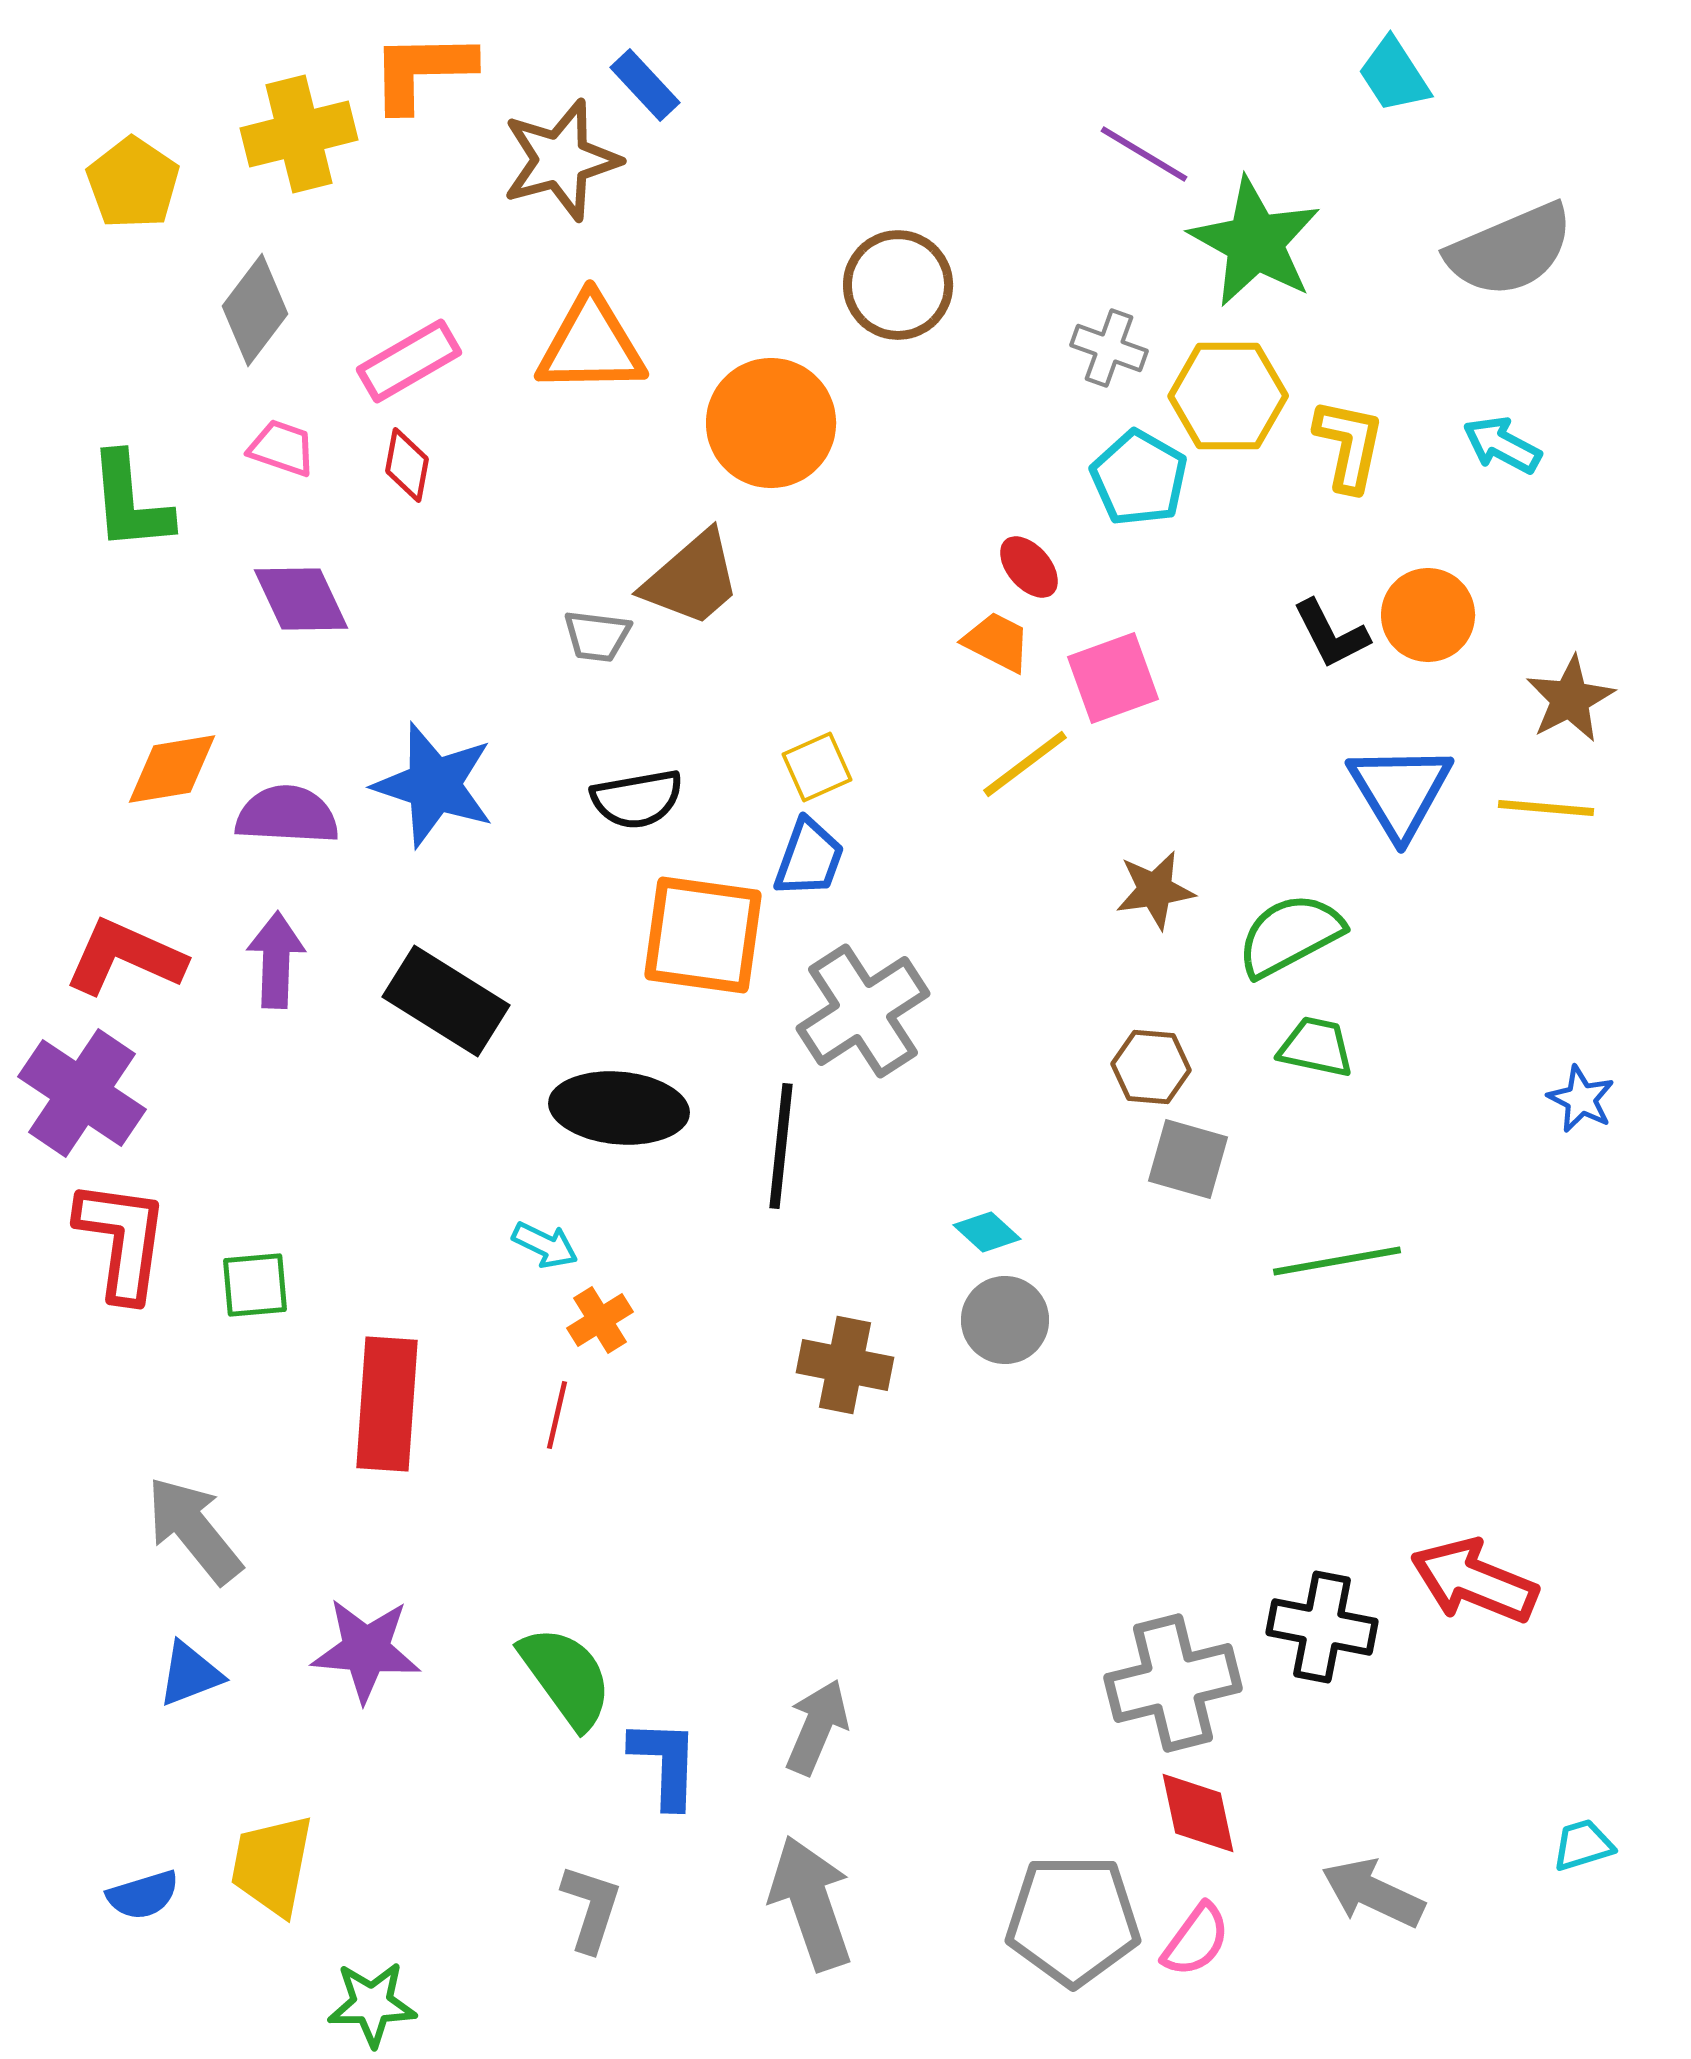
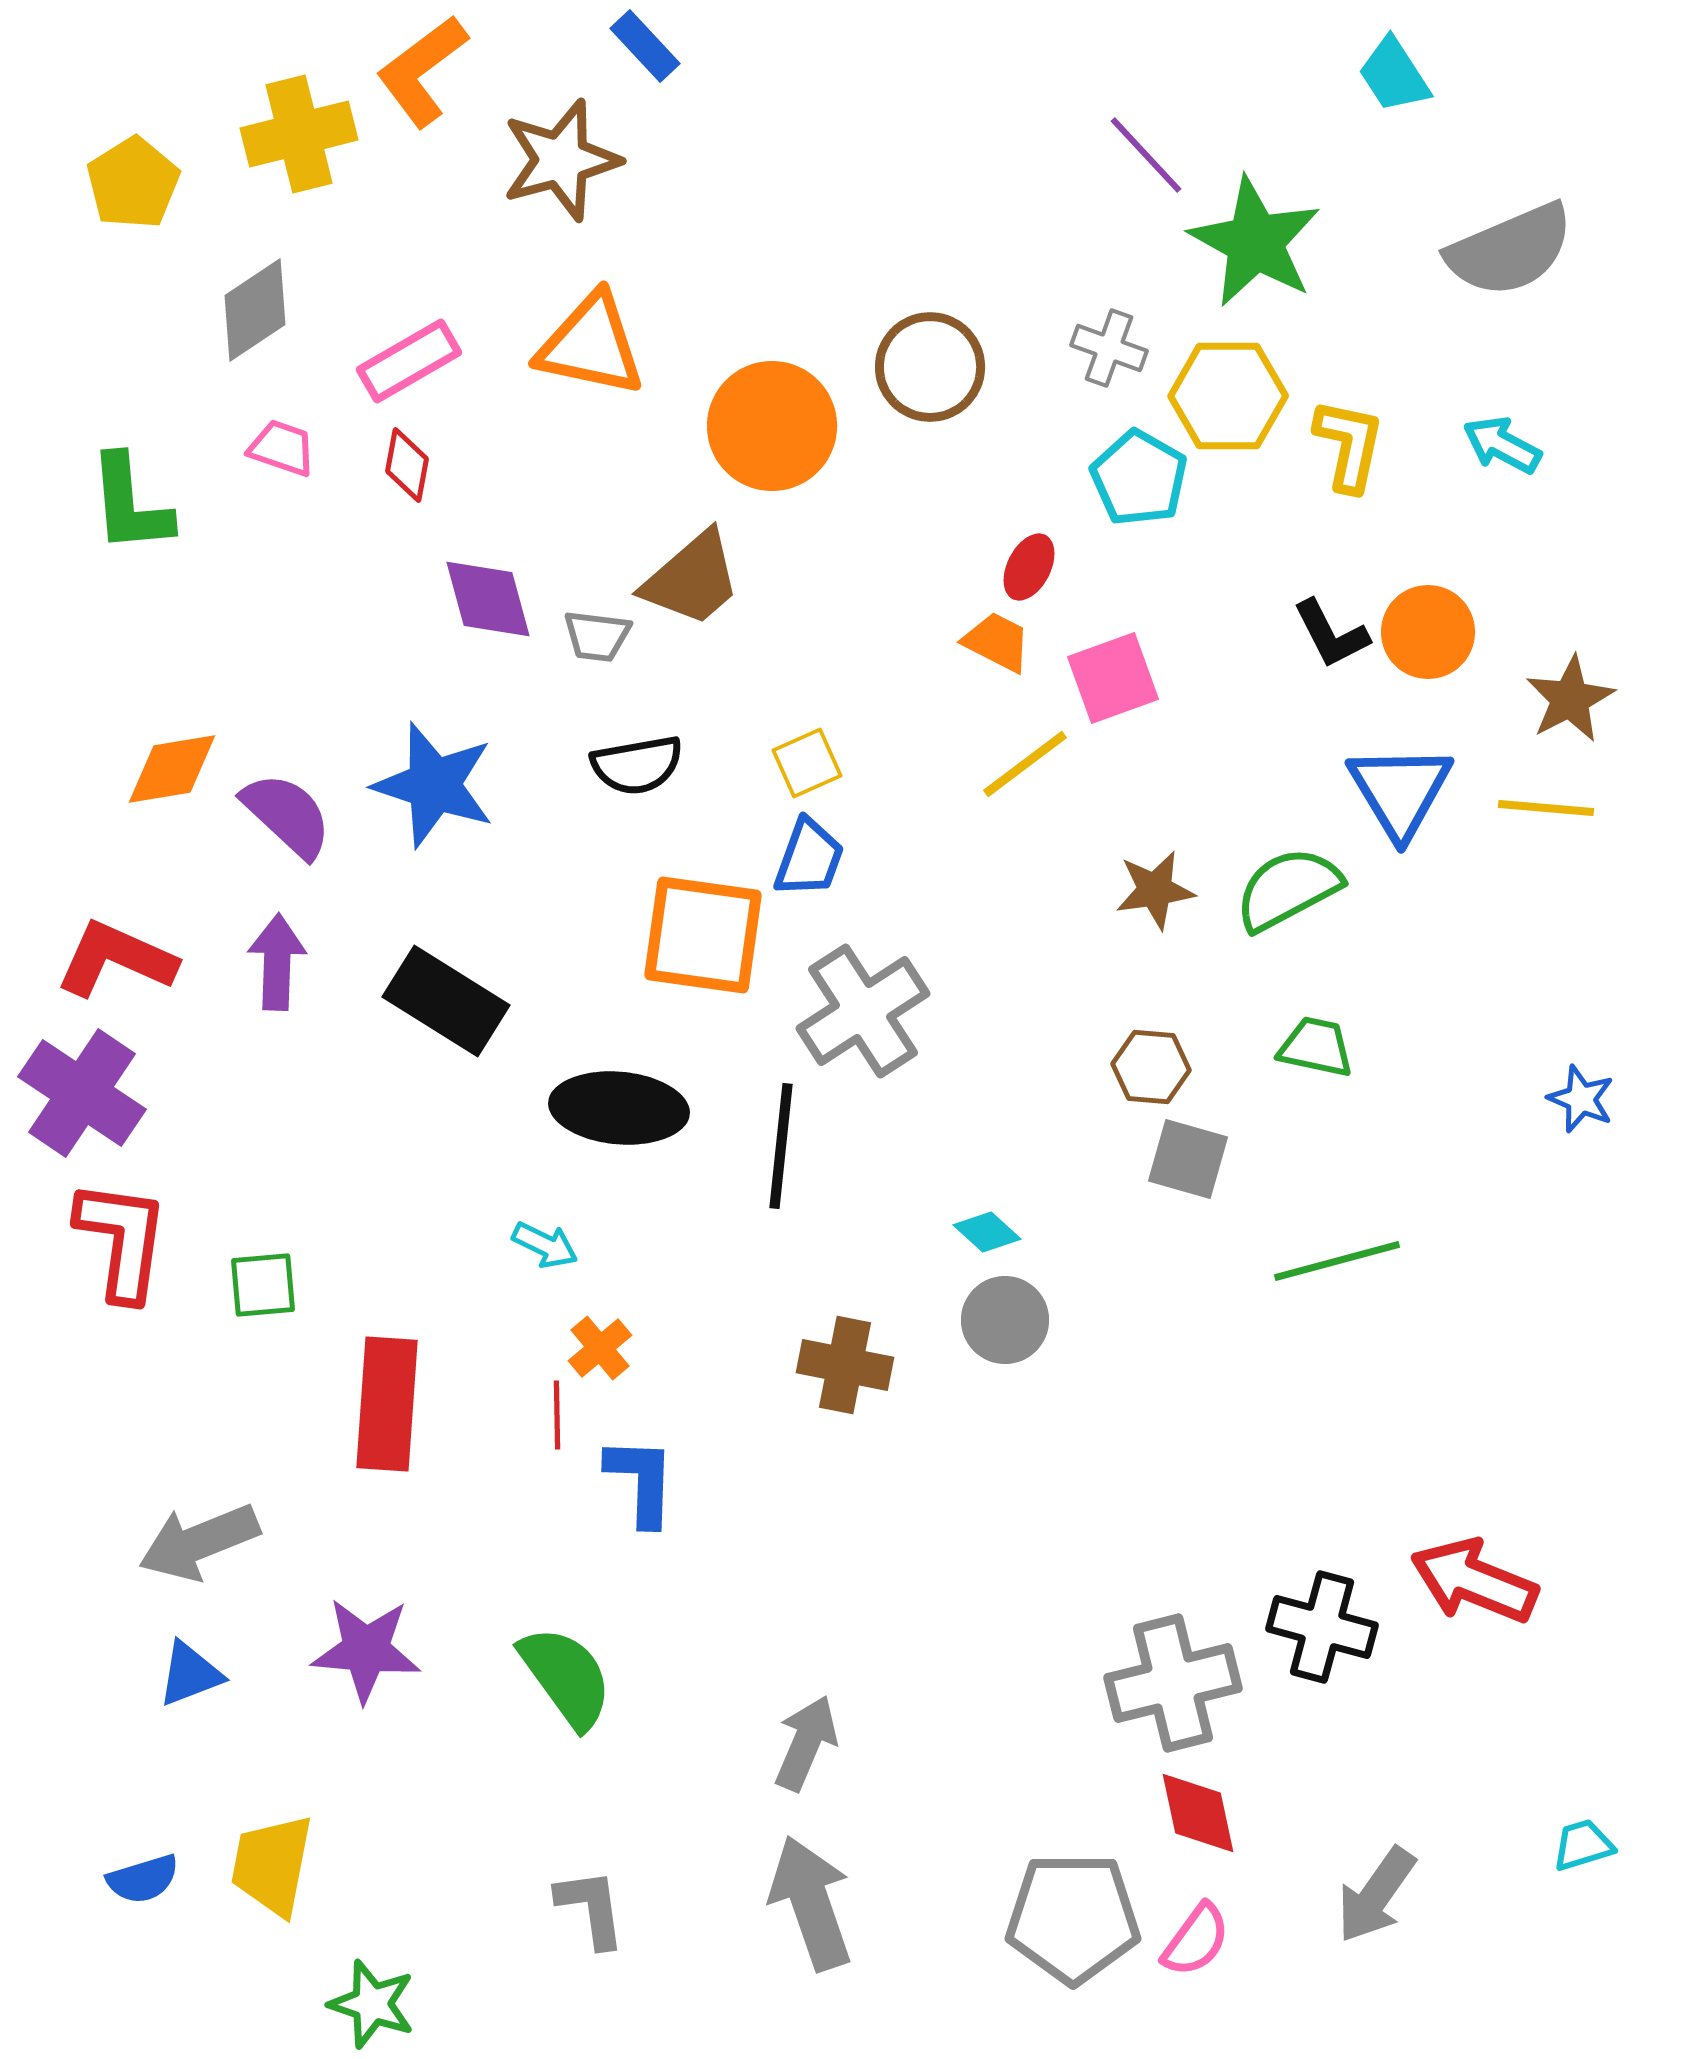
orange L-shape at (422, 71): rotated 36 degrees counterclockwise
blue rectangle at (645, 85): moved 39 px up
purple line at (1144, 154): moved 2 px right, 1 px down; rotated 16 degrees clockwise
yellow pentagon at (133, 183): rotated 6 degrees clockwise
brown circle at (898, 285): moved 32 px right, 82 px down
gray diamond at (255, 310): rotated 19 degrees clockwise
orange triangle at (591, 345): rotated 13 degrees clockwise
orange circle at (771, 423): moved 1 px right, 3 px down
green L-shape at (130, 502): moved 2 px down
red ellipse at (1029, 567): rotated 68 degrees clockwise
purple diamond at (301, 599): moved 187 px right; rotated 10 degrees clockwise
orange circle at (1428, 615): moved 17 px down
yellow square at (817, 767): moved 10 px left, 4 px up
black semicircle at (637, 799): moved 34 px up
purple semicircle at (287, 815): rotated 40 degrees clockwise
green semicircle at (1290, 935): moved 2 px left, 46 px up
red L-shape at (125, 957): moved 9 px left, 2 px down
purple arrow at (276, 960): moved 1 px right, 2 px down
blue star at (1581, 1099): rotated 4 degrees counterclockwise
green line at (1337, 1261): rotated 5 degrees counterclockwise
green square at (255, 1285): moved 8 px right
orange cross at (600, 1320): moved 28 px down; rotated 8 degrees counterclockwise
red line at (557, 1415): rotated 14 degrees counterclockwise
gray arrow at (194, 1530): moved 5 px right, 12 px down; rotated 73 degrees counterclockwise
black cross at (1322, 1627): rotated 4 degrees clockwise
gray arrow at (817, 1727): moved 11 px left, 16 px down
blue L-shape at (665, 1763): moved 24 px left, 282 px up
gray arrow at (1373, 1893): moved 3 px right, 2 px down; rotated 80 degrees counterclockwise
blue semicircle at (143, 1895): moved 16 px up
gray L-shape at (591, 1908): rotated 26 degrees counterclockwise
gray pentagon at (1073, 1920): moved 2 px up
green star at (372, 2004): rotated 20 degrees clockwise
